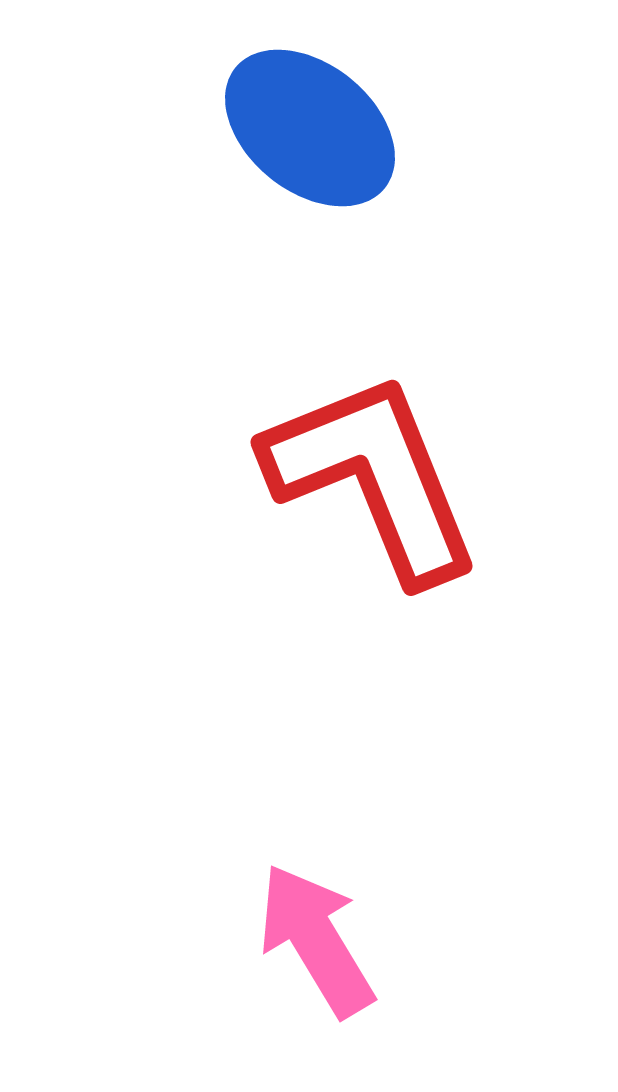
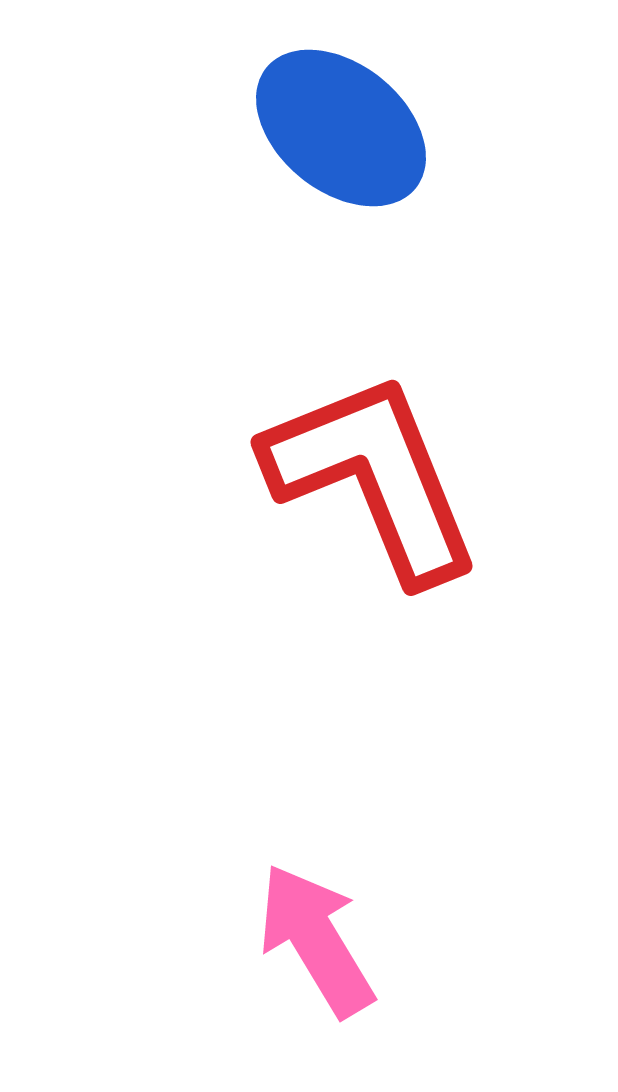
blue ellipse: moved 31 px right
